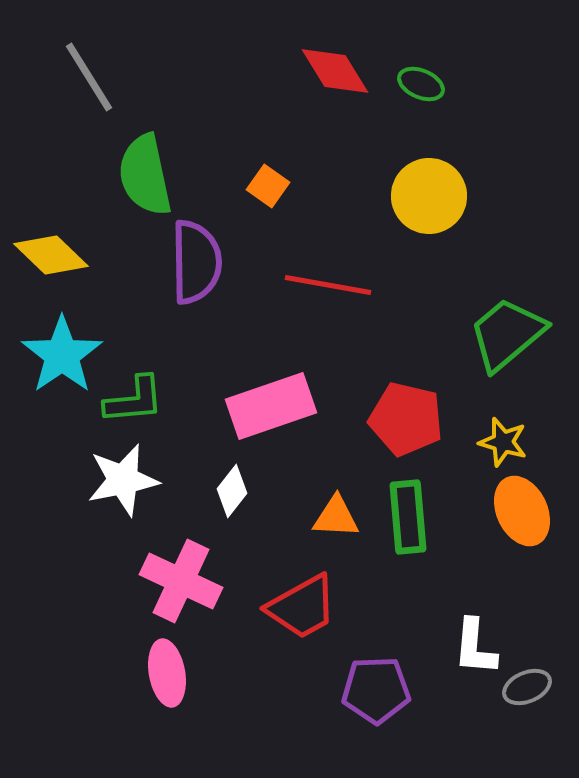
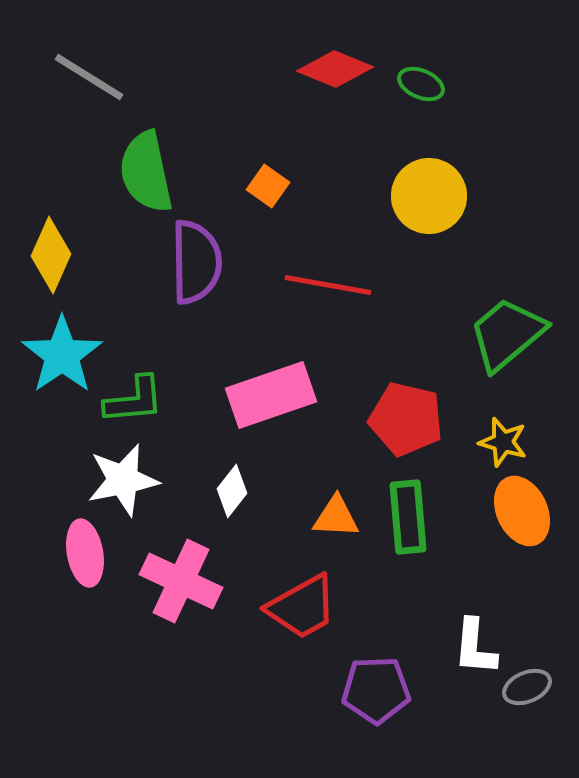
red diamond: moved 2 px up; rotated 36 degrees counterclockwise
gray line: rotated 26 degrees counterclockwise
green semicircle: moved 1 px right, 3 px up
yellow diamond: rotated 70 degrees clockwise
pink rectangle: moved 11 px up
pink ellipse: moved 82 px left, 120 px up
